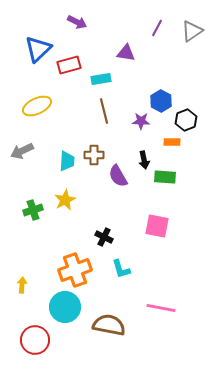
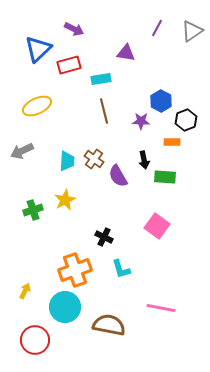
purple arrow: moved 3 px left, 7 px down
brown cross: moved 4 px down; rotated 36 degrees clockwise
pink square: rotated 25 degrees clockwise
yellow arrow: moved 3 px right, 6 px down; rotated 21 degrees clockwise
